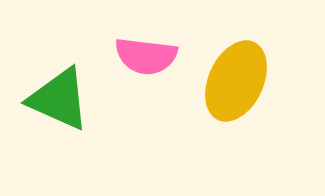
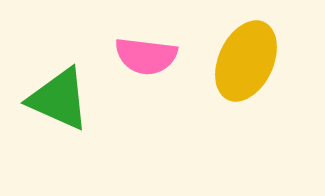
yellow ellipse: moved 10 px right, 20 px up
